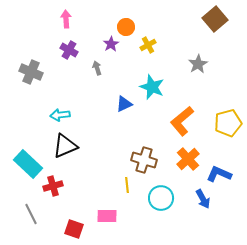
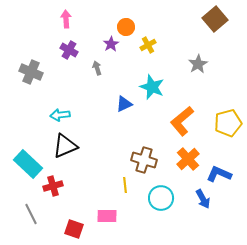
yellow line: moved 2 px left
